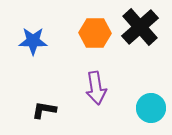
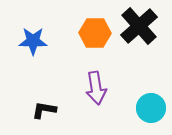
black cross: moved 1 px left, 1 px up
